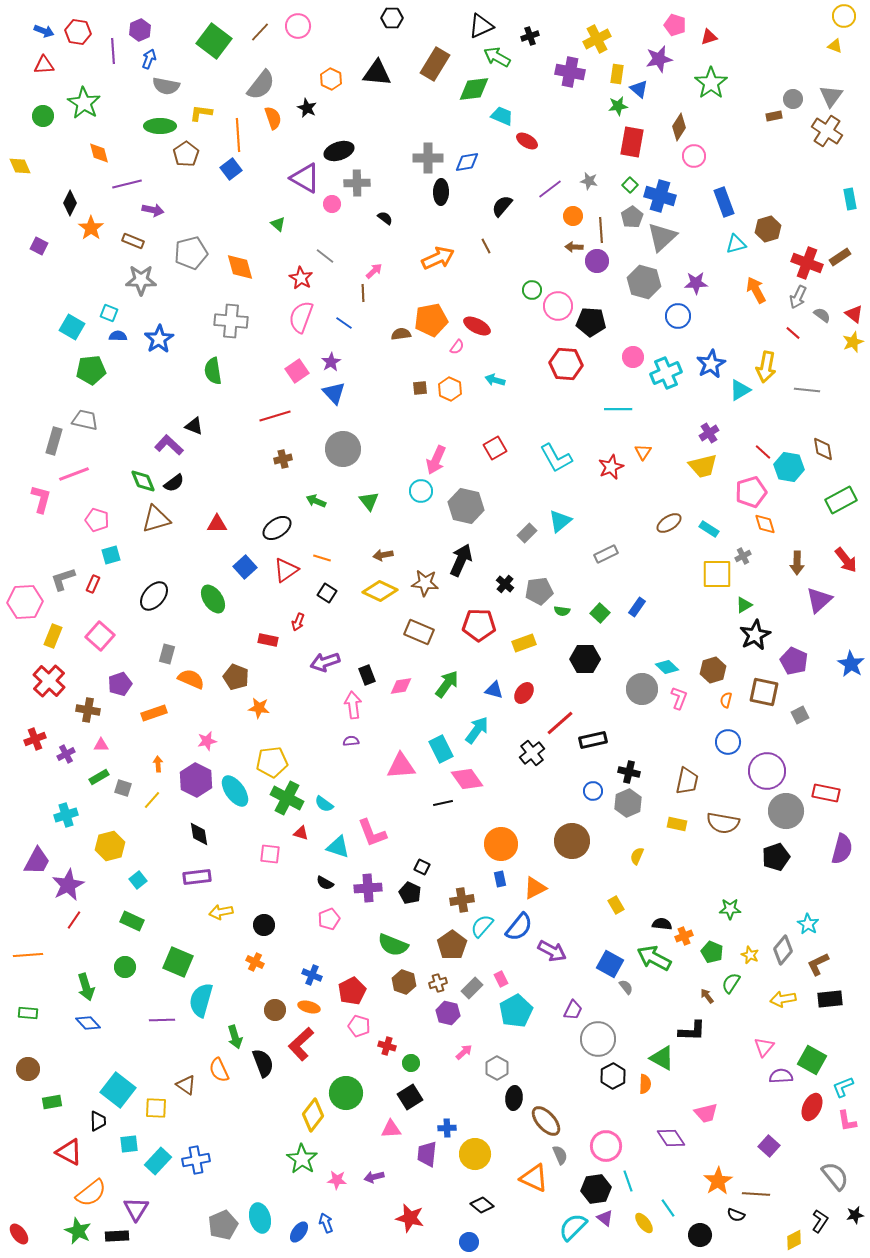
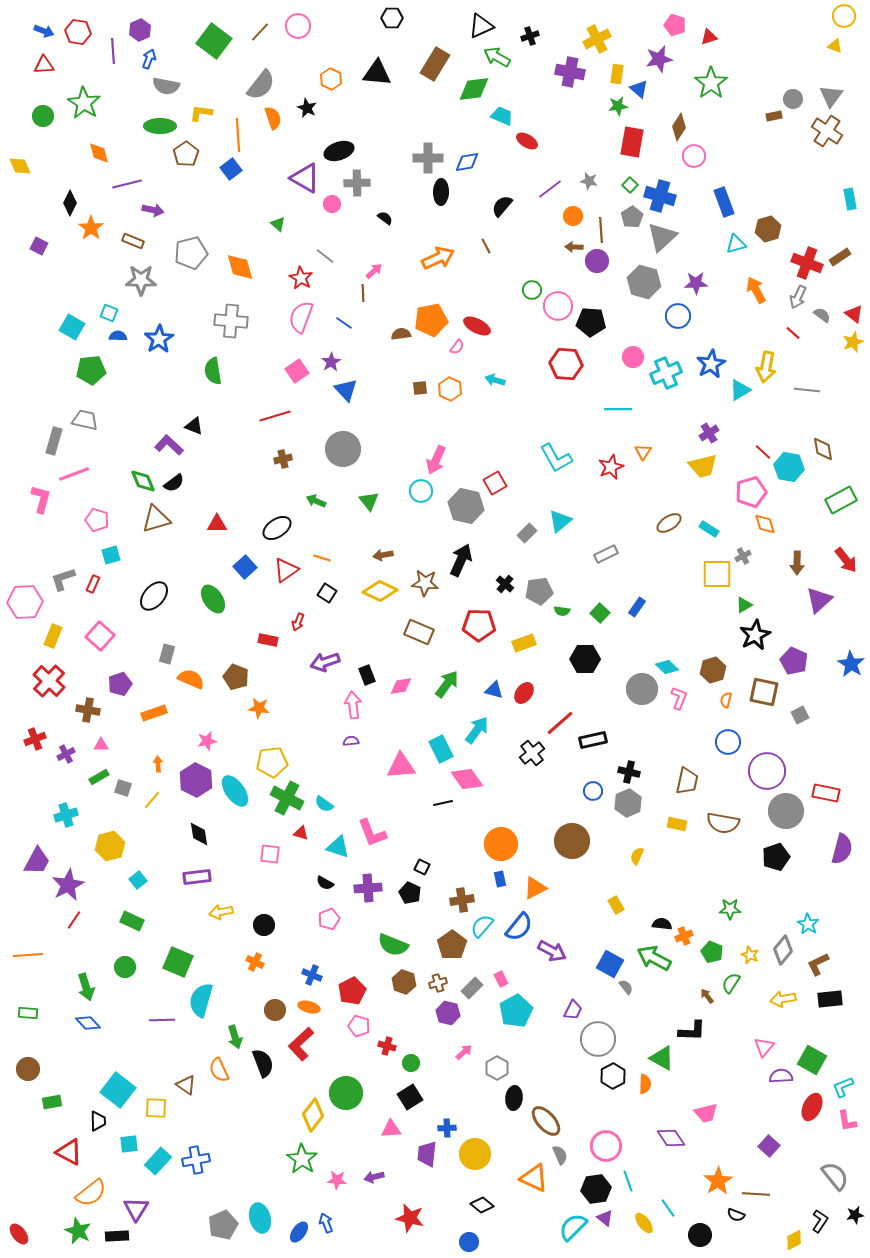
blue triangle at (334, 393): moved 12 px right, 3 px up
red square at (495, 448): moved 35 px down
